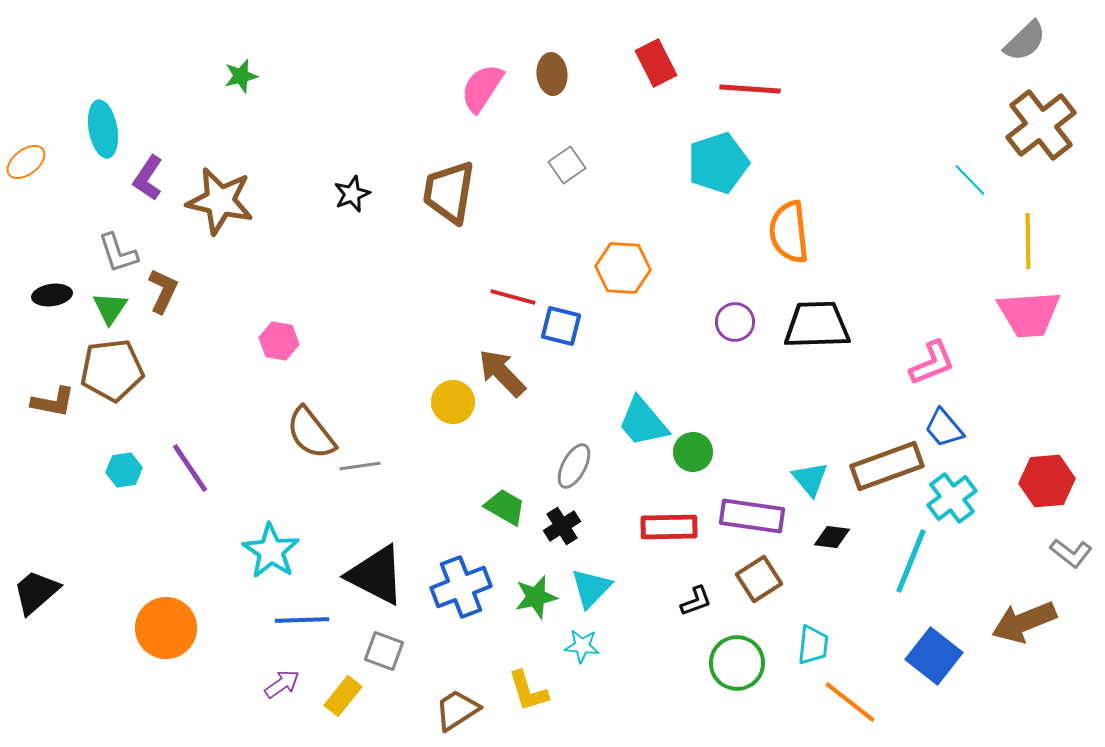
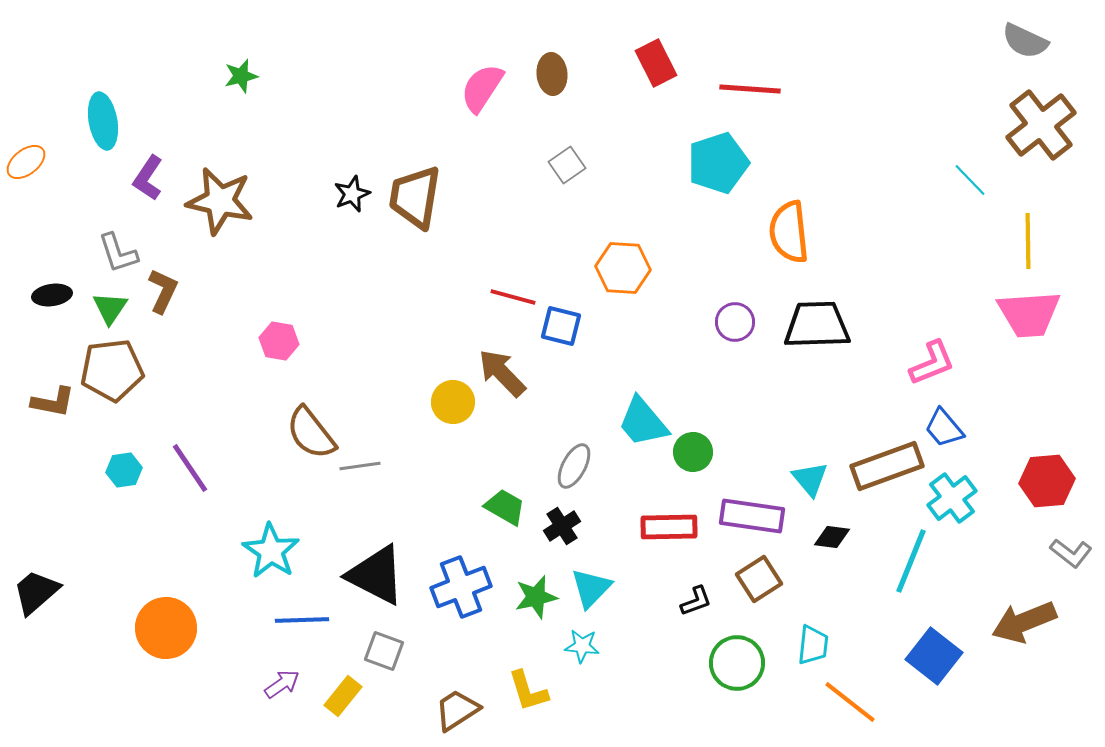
gray semicircle at (1025, 41): rotated 69 degrees clockwise
cyan ellipse at (103, 129): moved 8 px up
brown trapezoid at (449, 192): moved 34 px left, 5 px down
